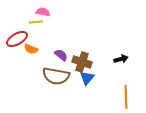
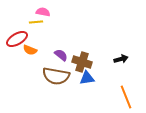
orange semicircle: moved 1 px left, 1 px down
blue triangle: rotated 42 degrees clockwise
orange line: rotated 20 degrees counterclockwise
